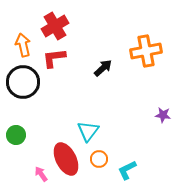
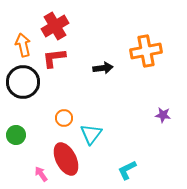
black arrow: rotated 36 degrees clockwise
cyan triangle: moved 3 px right, 3 px down
orange circle: moved 35 px left, 41 px up
